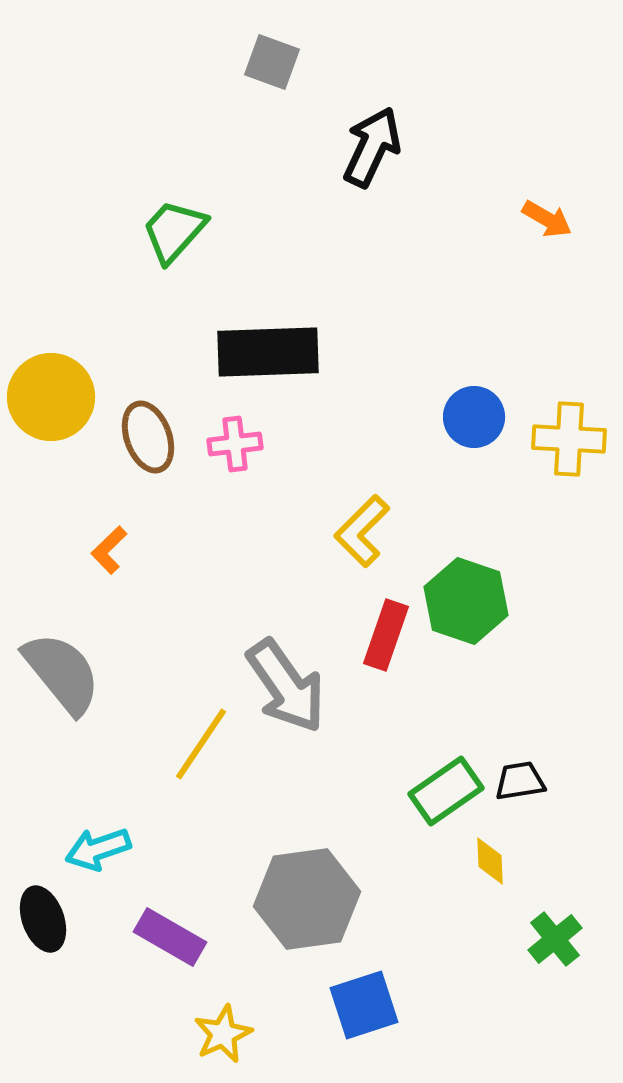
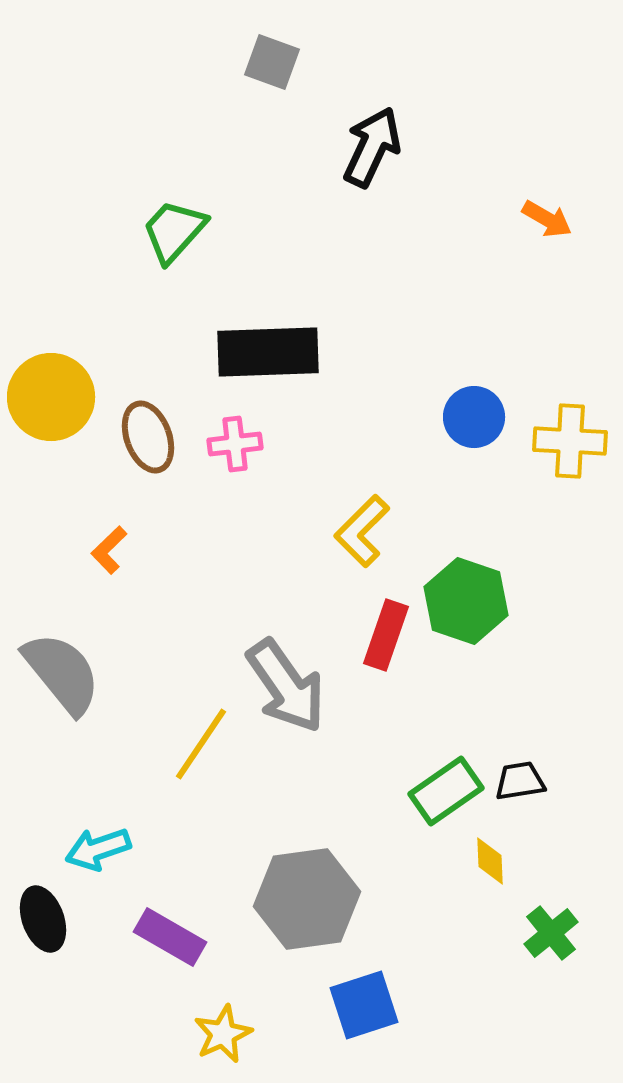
yellow cross: moved 1 px right, 2 px down
green cross: moved 4 px left, 6 px up
